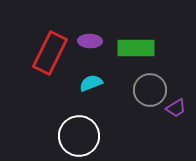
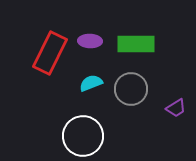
green rectangle: moved 4 px up
gray circle: moved 19 px left, 1 px up
white circle: moved 4 px right
